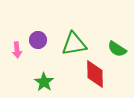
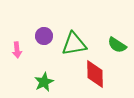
purple circle: moved 6 px right, 4 px up
green semicircle: moved 4 px up
green star: rotated 12 degrees clockwise
